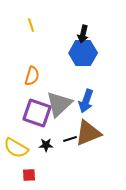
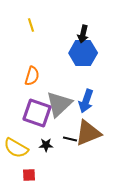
black line: rotated 32 degrees clockwise
